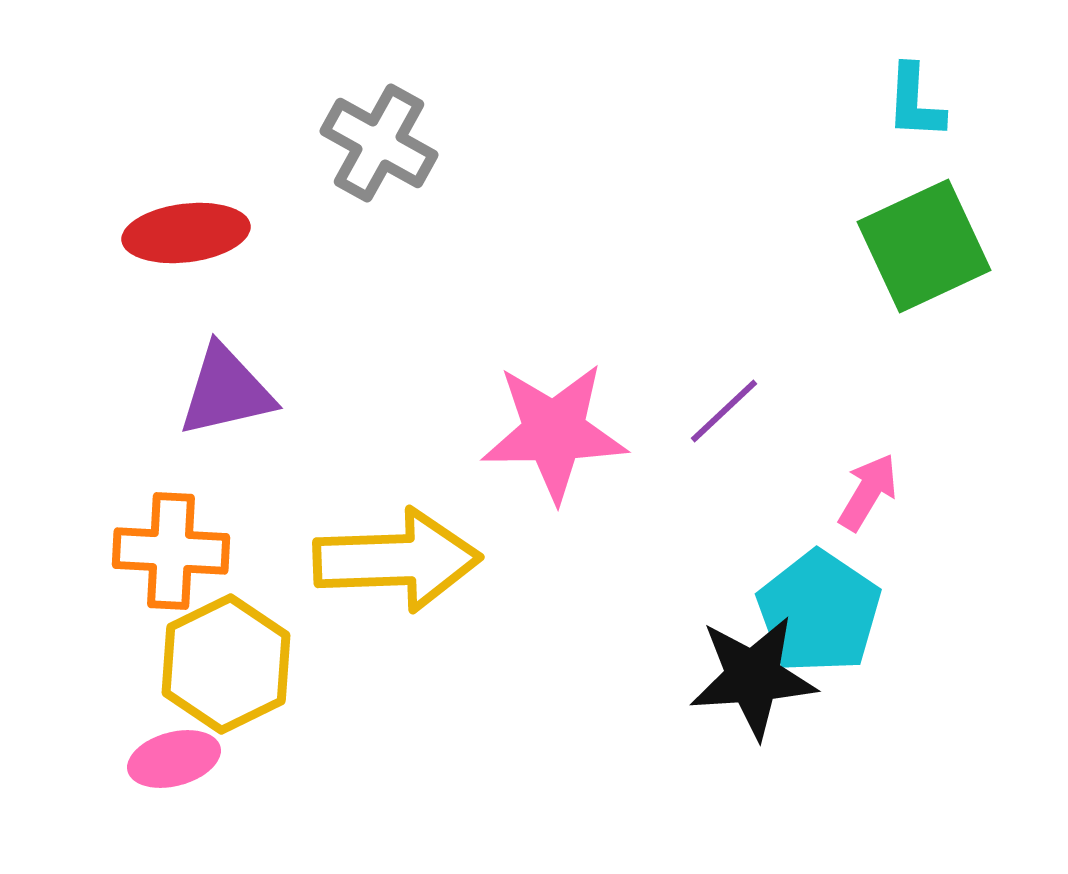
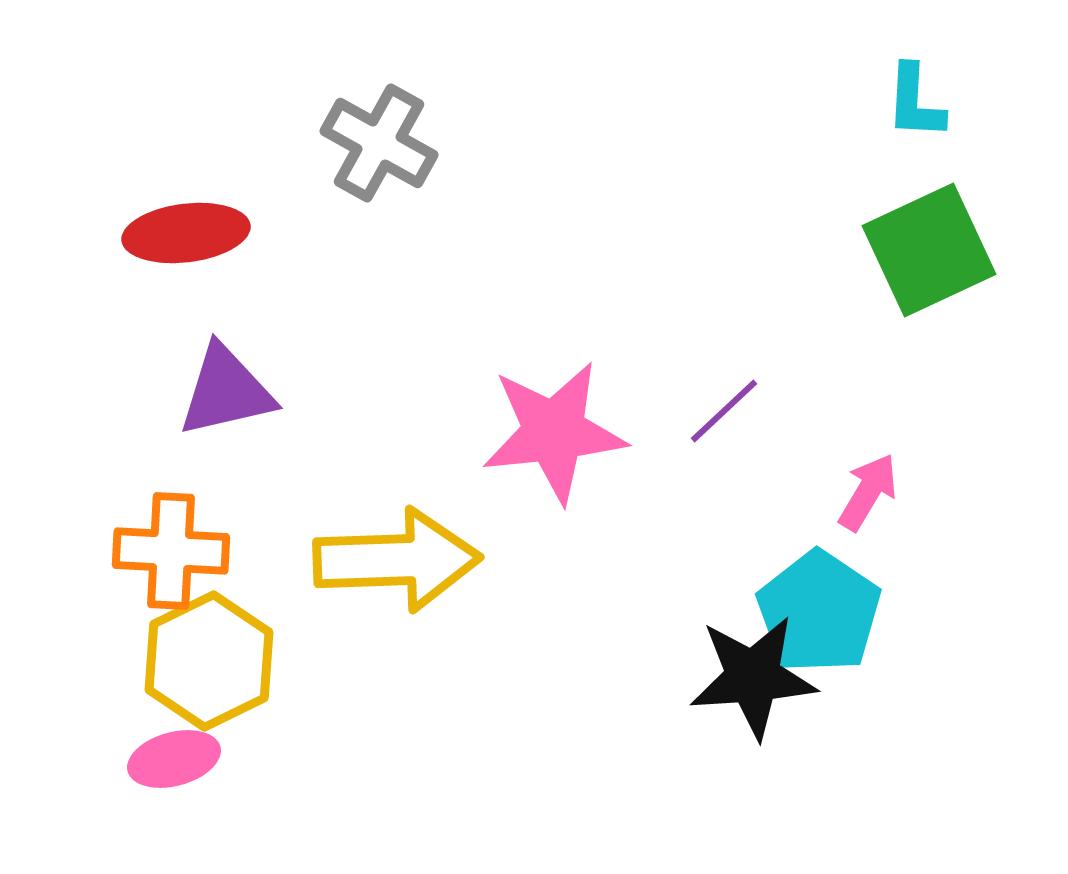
green square: moved 5 px right, 4 px down
pink star: rotated 5 degrees counterclockwise
yellow hexagon: moved 17 px left, 3 px up
